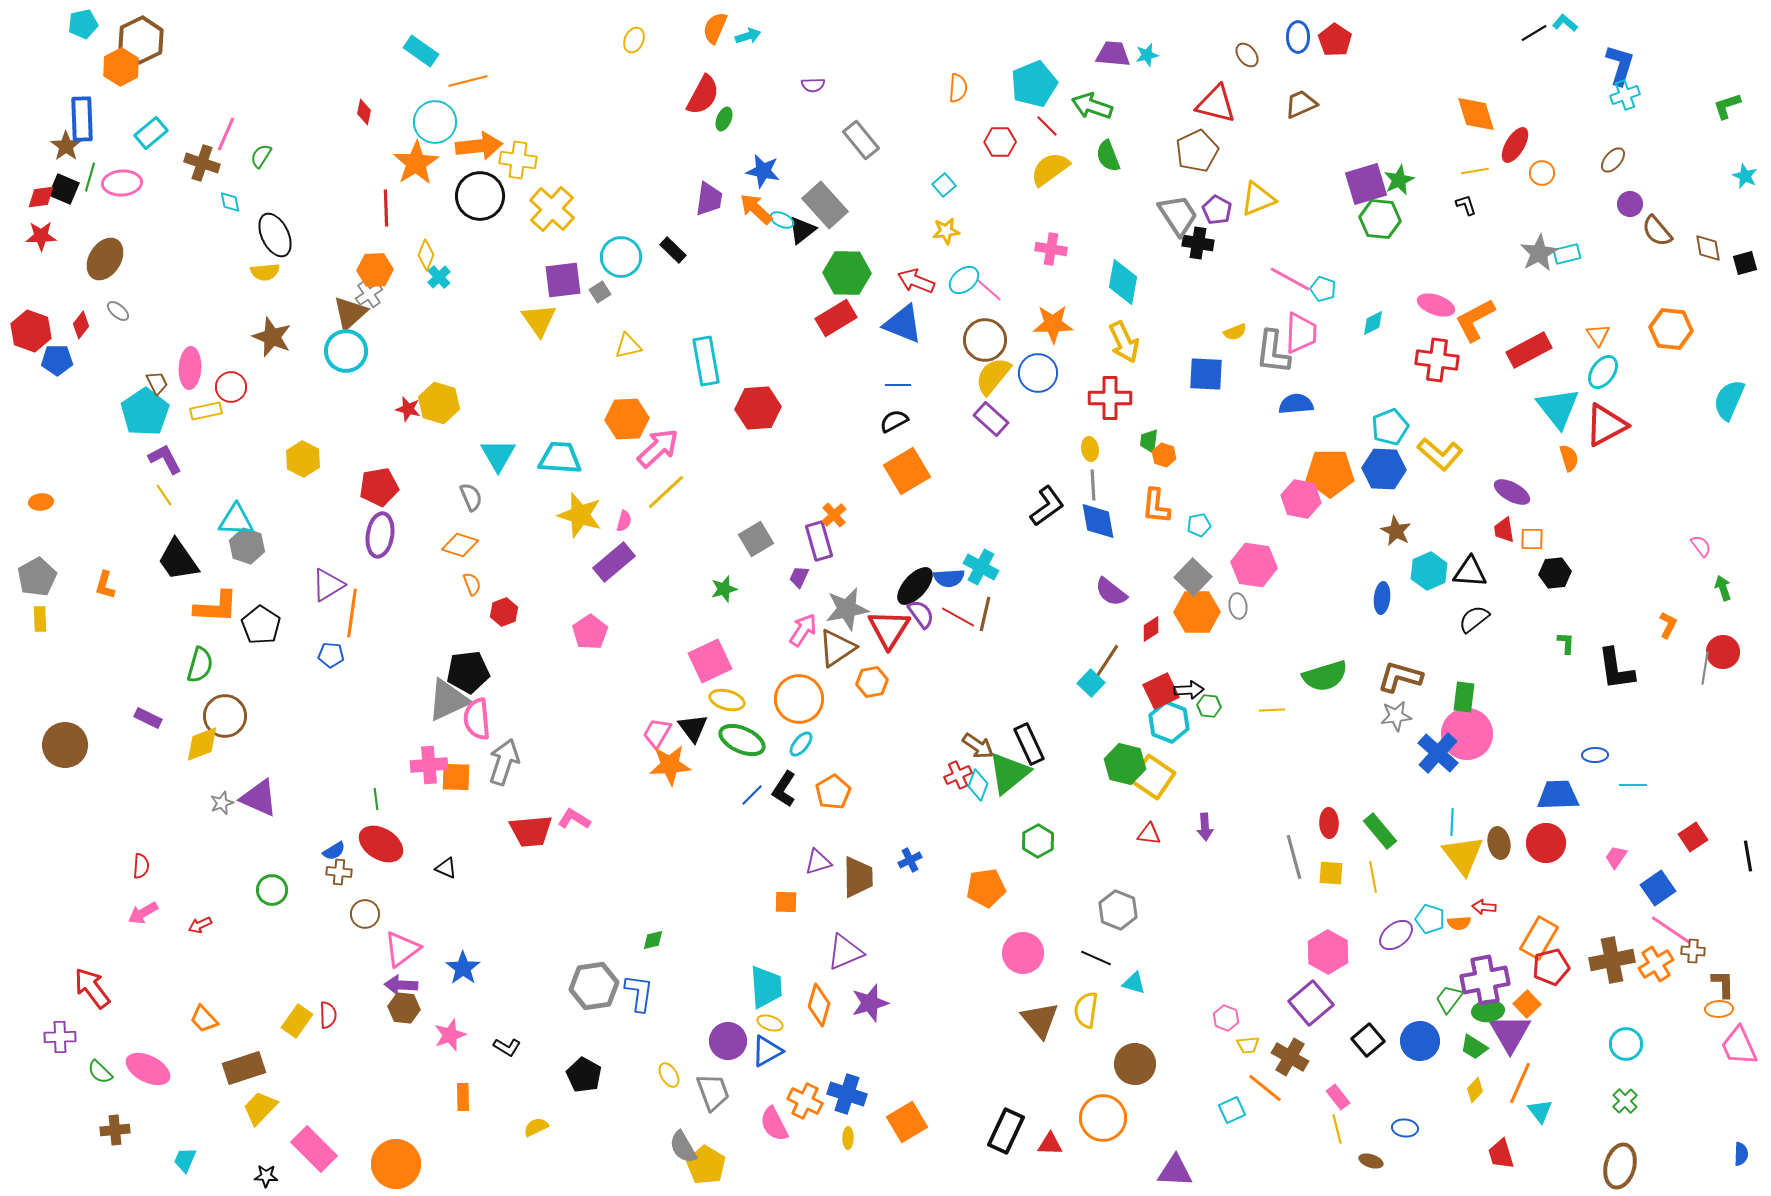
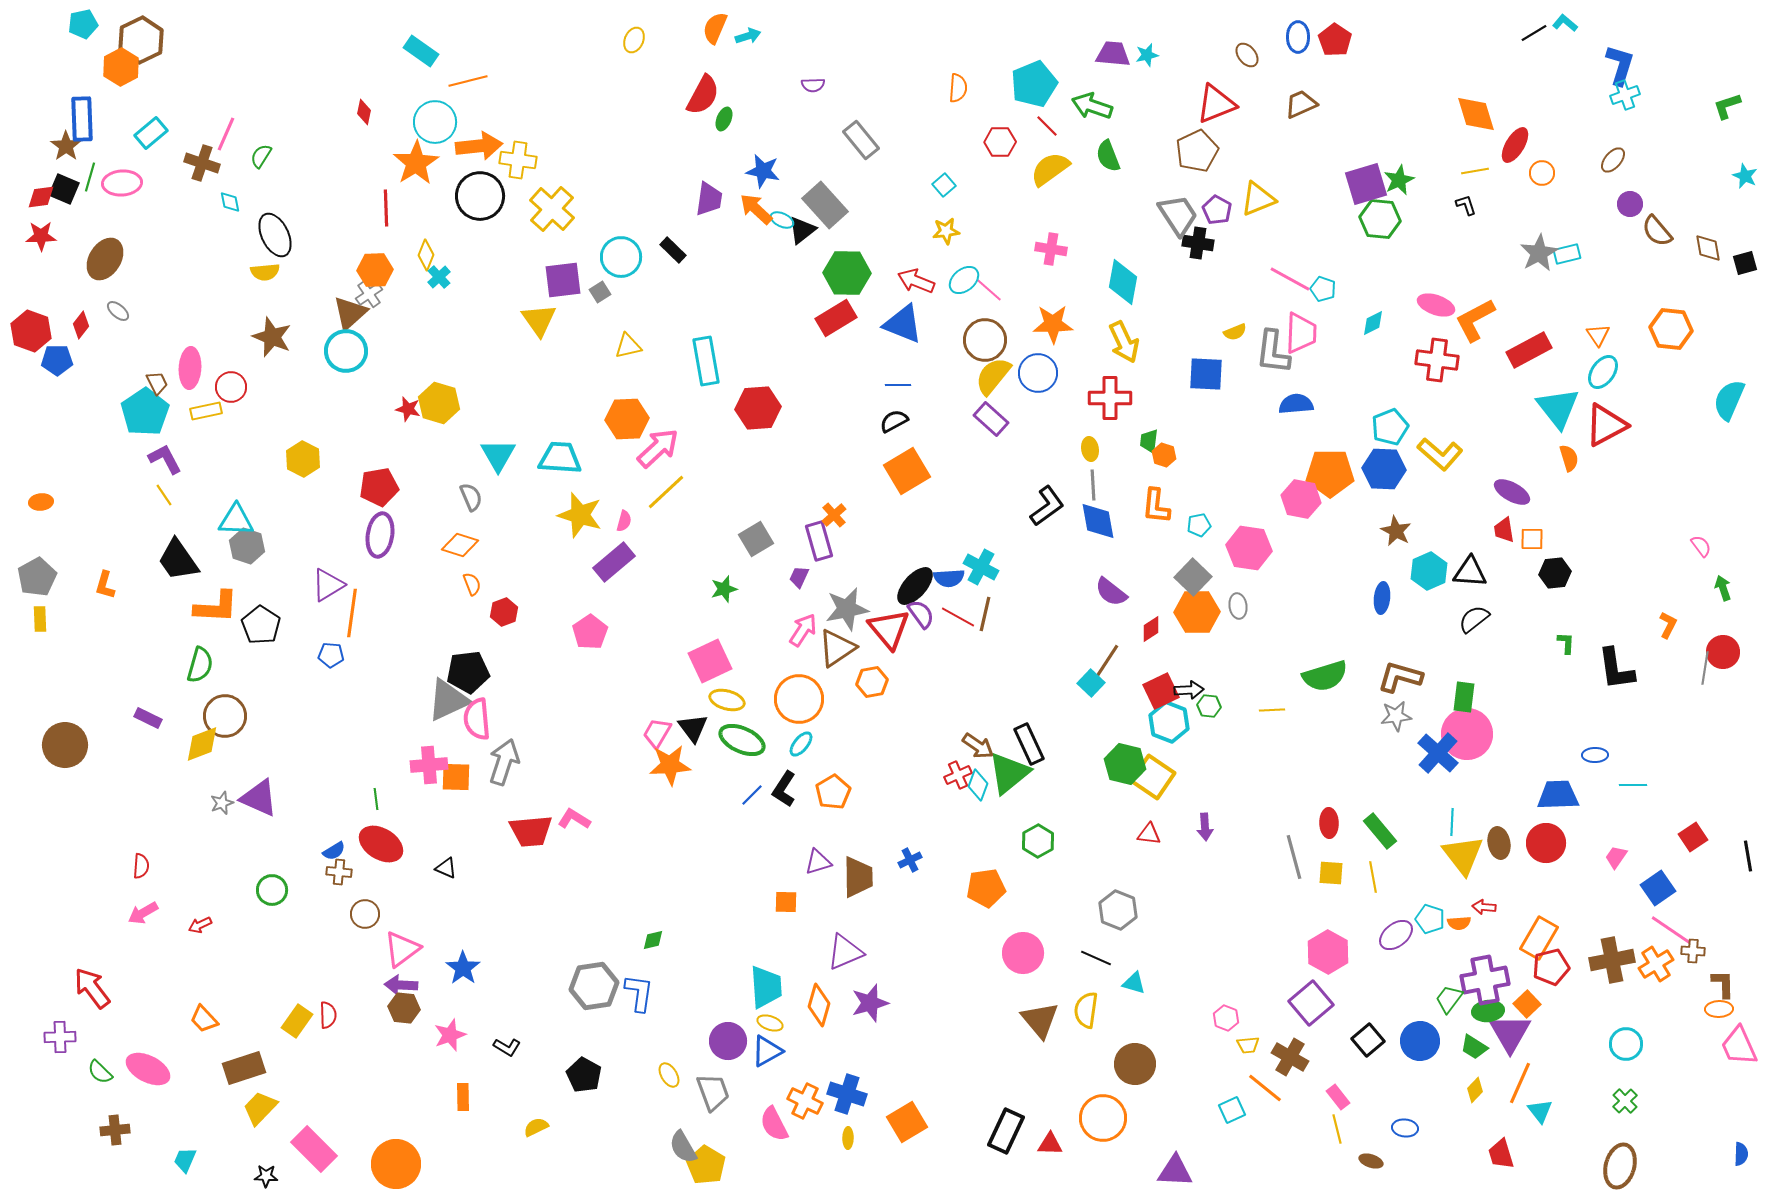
red triangle at (1216, 104): rotated 36 degrees counterclockwise
pink hexagon at (1254, 565): moved 5 px left, 17 px up
red triangle at (889, 629): rotated 12 degrees counterclockwise
